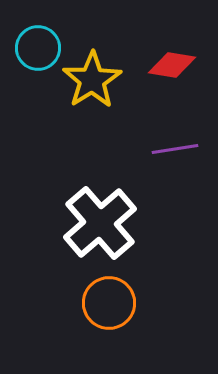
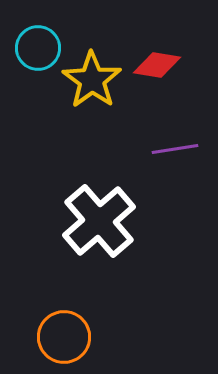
red diamond: moved 15 px left
yellow star: rotated 4 degrees counterclockwise
white cross: moved 1 px left, 2 px up
orange circle: moved 45 px left, 34 px down
